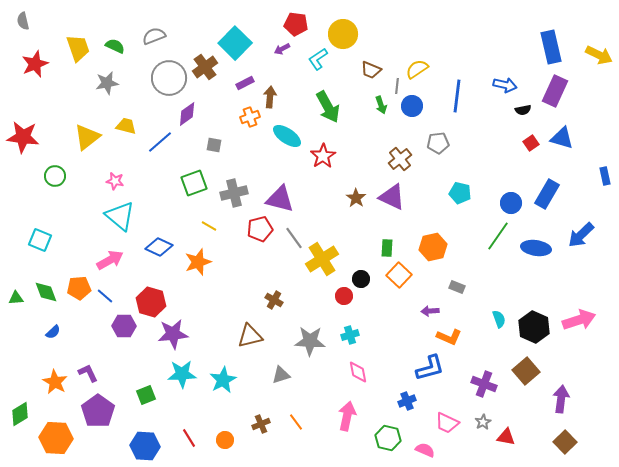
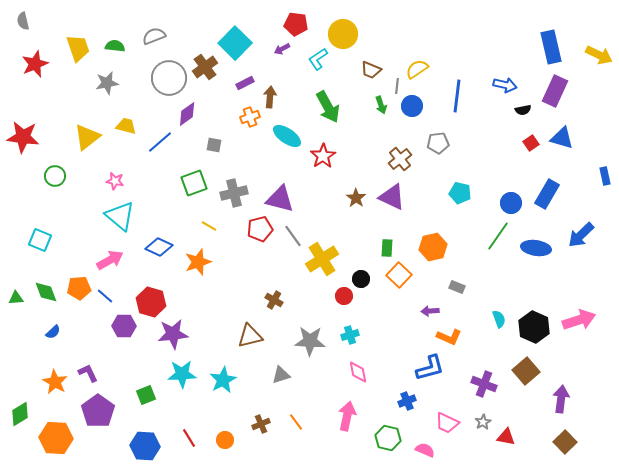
green semicircle at (115, 46): rotated 18 degrees counterclockwise
gray line at (294, 238): moved 1 px left, 2 px up
